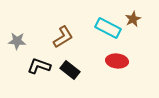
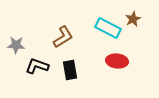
gray star: moved 1 px left, 4 px down
black L-shape: moved 2 px left
black rectangle: rotated 42 degrees clockwise
